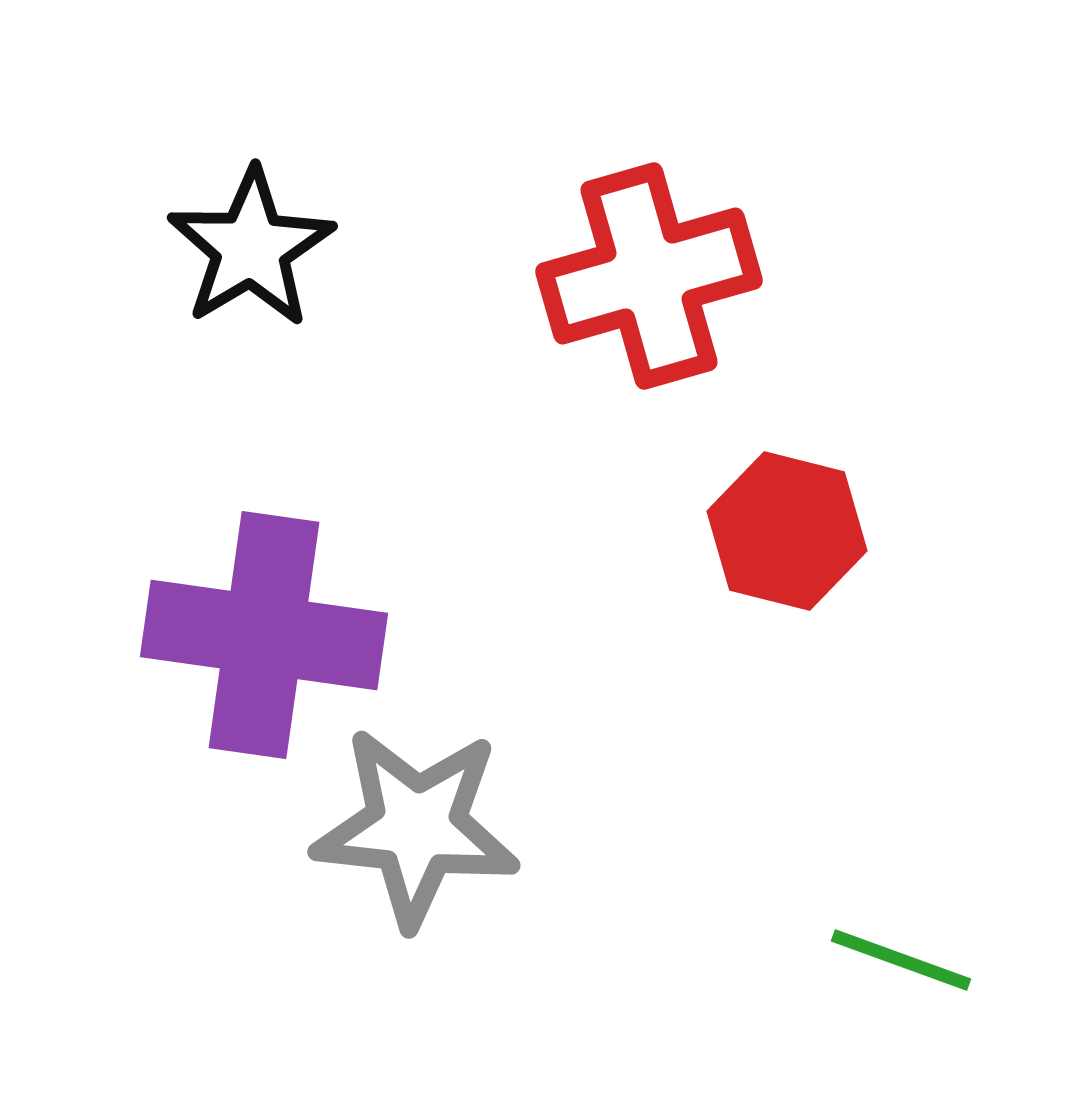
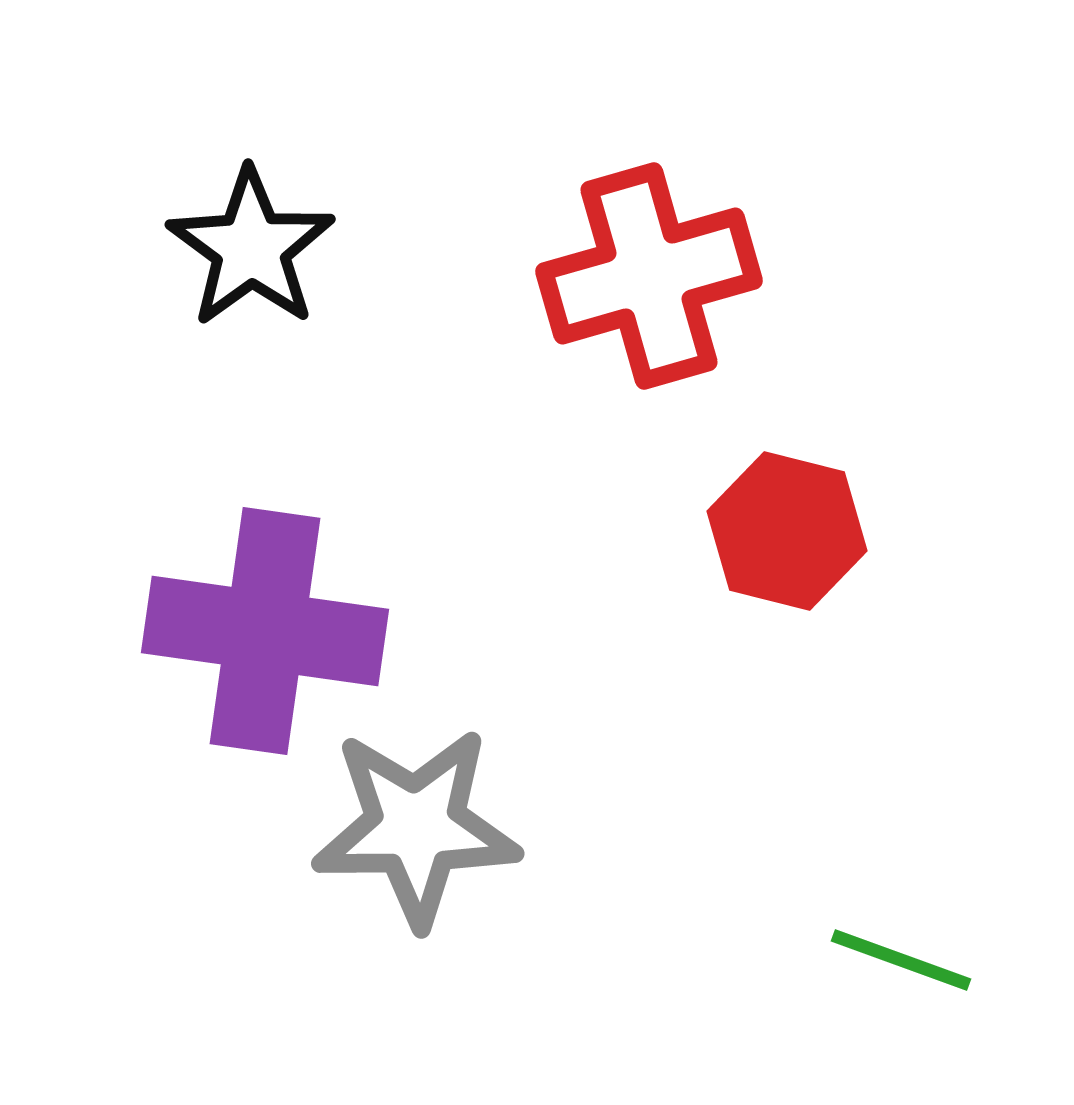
black star: rotated 5 degrees counterclockwise
purple cross: moved 1 px right, 4 px up
gray star: rotated 7 degrees counterclockwise
